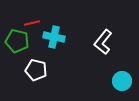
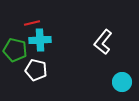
cyan cross: moved 14 px left, 3 px down; rotated 15 degrees counterclockwise
green pentagon: moved 2 px left, 9 px down
cyan circle: moved 1 px down
